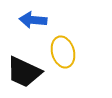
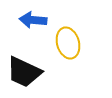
yellow ellipse: moved 5 px right, 9 px up
